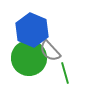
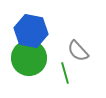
blue hexagon: moved 1 px left, 1 px down; rotated 12 degrees counterclockwise
gray semicircle: moved 28 px right
